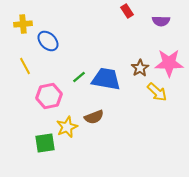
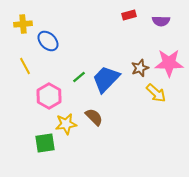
red rectangle: moved 2 px right, 4 px down; rotated 72 degrees counterclockwise
brown star: rotated 12 degrees clockwise
blue trapezoid: rotated 56 degrees counterclockwise
yellow arrow: moved 1 px left, 1 px down
pink hexagon: rotated 20 degrees counterclockwise
brown semicircle: rotated 114 degrees counterclockwise
yellow star: moved 1 px left, 3 px up; rotated 15 degrees clockwise
